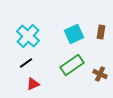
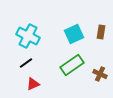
cyan cross: rotated 15 degrees counterclockwise
